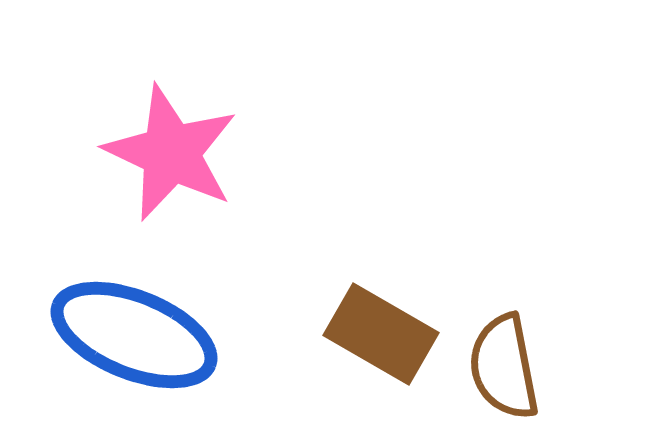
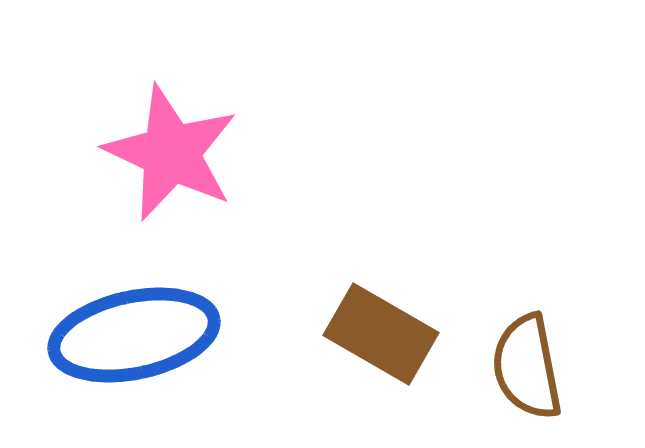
blue ellipse: rotated 34 degrees counterclockwise
brown semicircle: moved 23 px right
